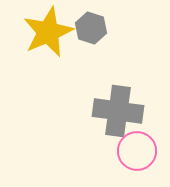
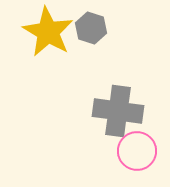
yellow star: rotated 18 degrees counterclockwise
